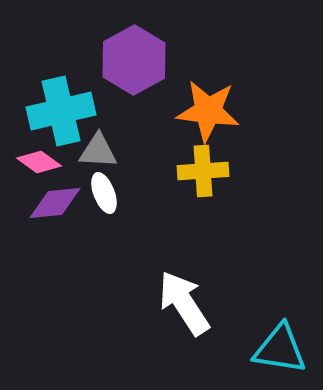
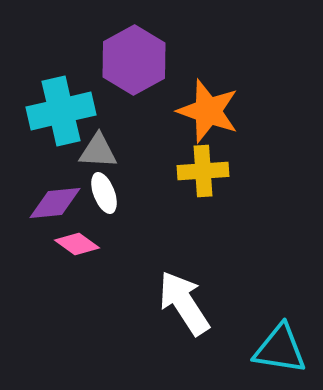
orange star: rotated 12 degrees clockwise
pink diamond: moved 38 px right, 82 px down
